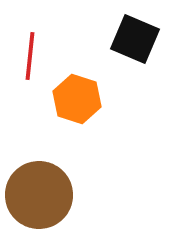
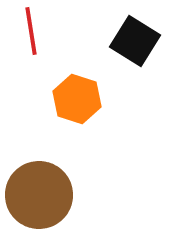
black square: moved 2 px down; rotated 9 degrees clockwise
red line: moved 1 px right, 25 px up; rotated 15 degrees counterclockwise
